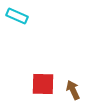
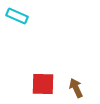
brown arrow: moved 3 px right, 2 px up
